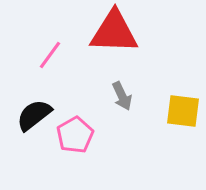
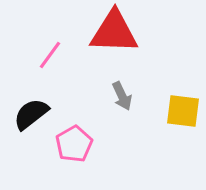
black semicircle: moved 3 px left, 1 px up
pink pentagon: moved 1 px left, 9 px down
